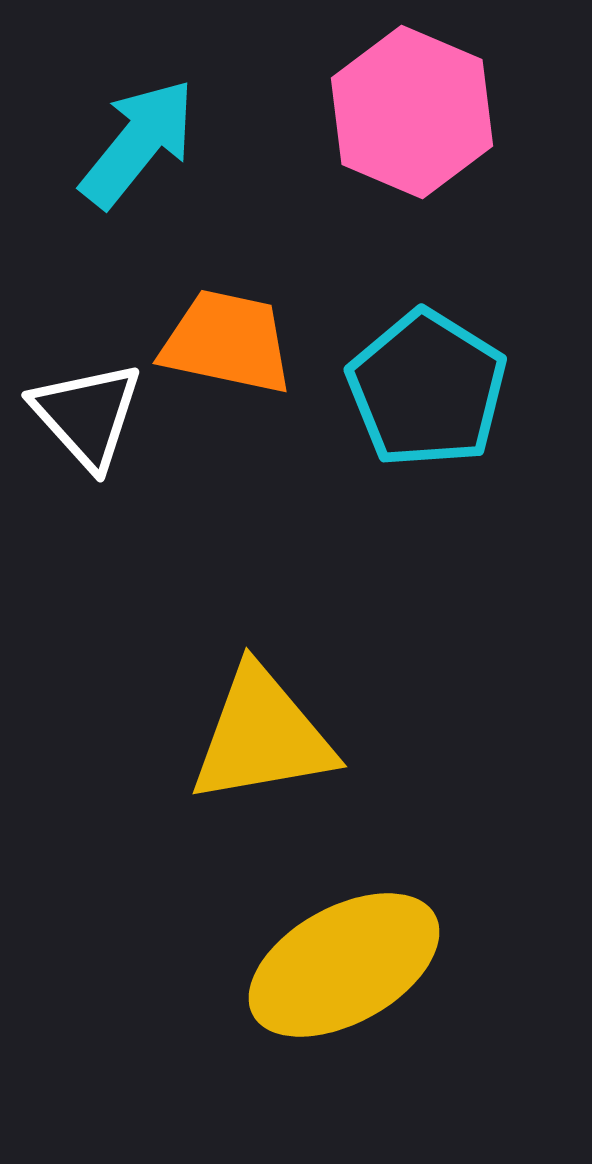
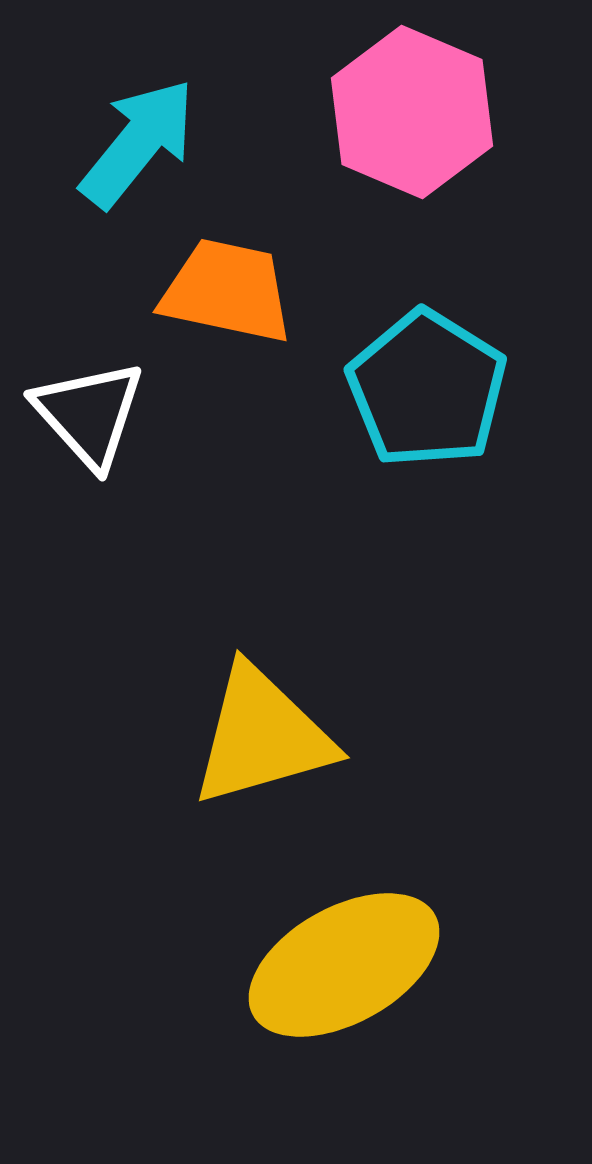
orange trapezoid: moved 51 px up
white triangle: moved 2 px right, 1 px up
yellow triangle: rotated 6 degrees counterclockwise
